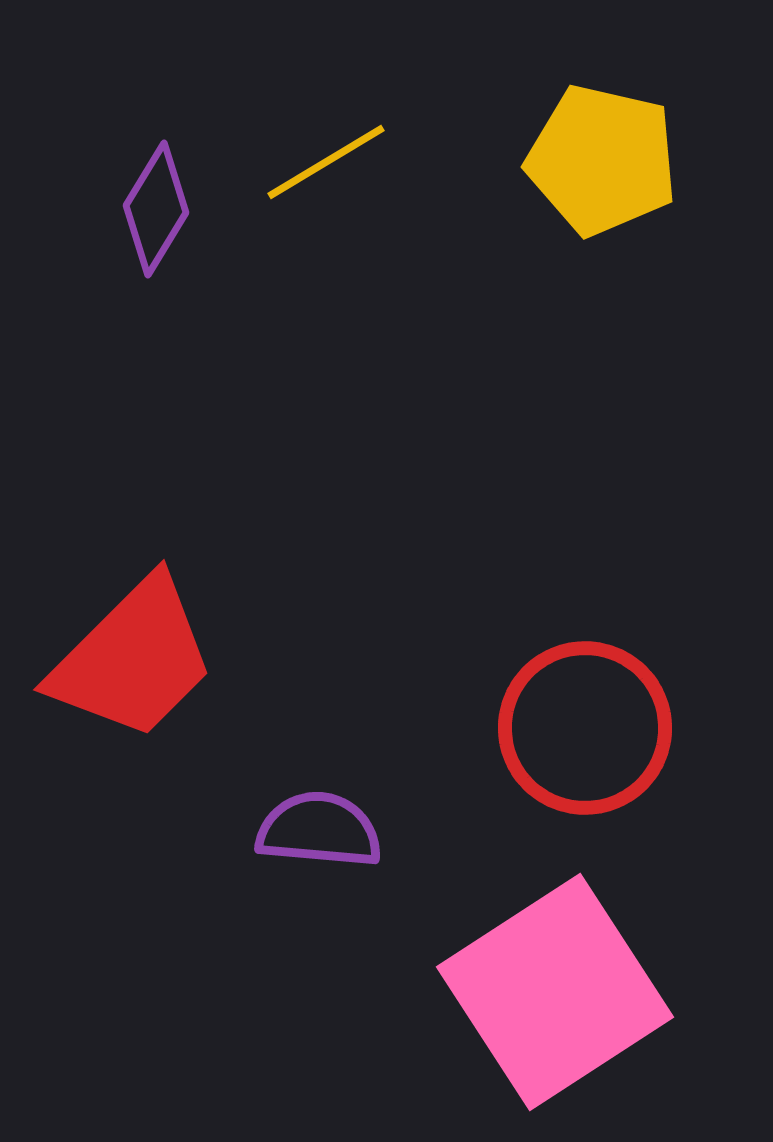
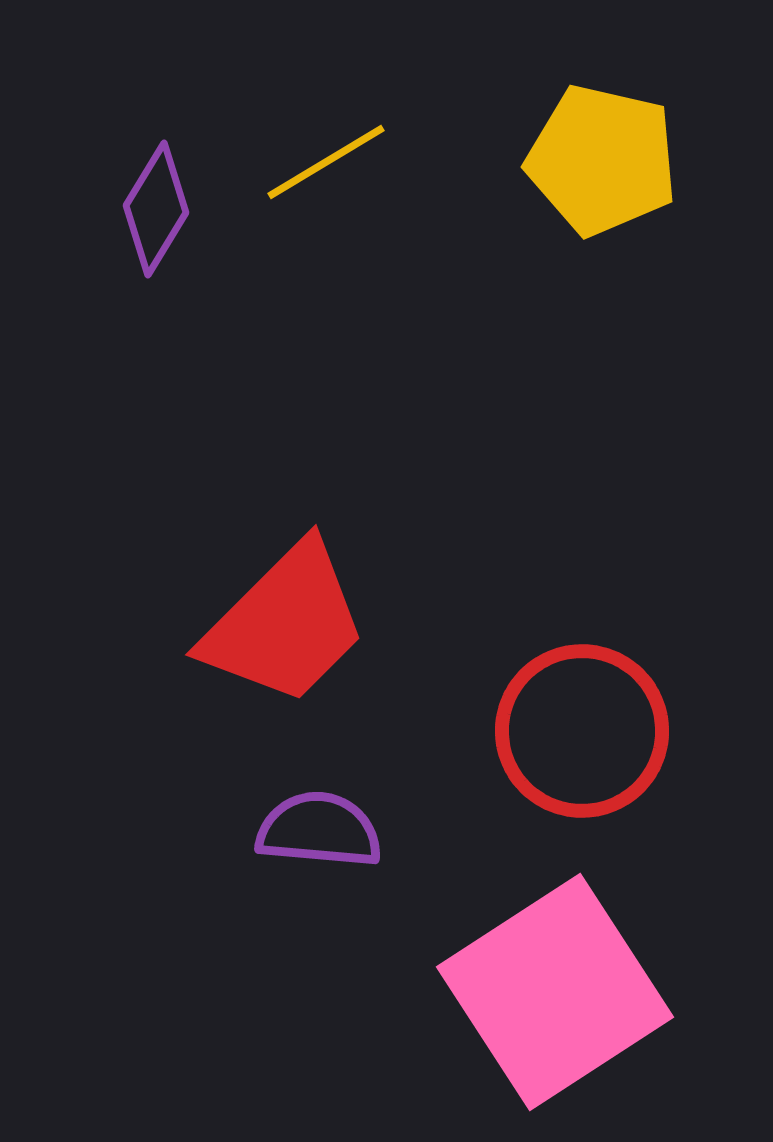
red trapezoid: moved 152 px right, 35 px up
red circle: moved 3 px left, 3 px down
